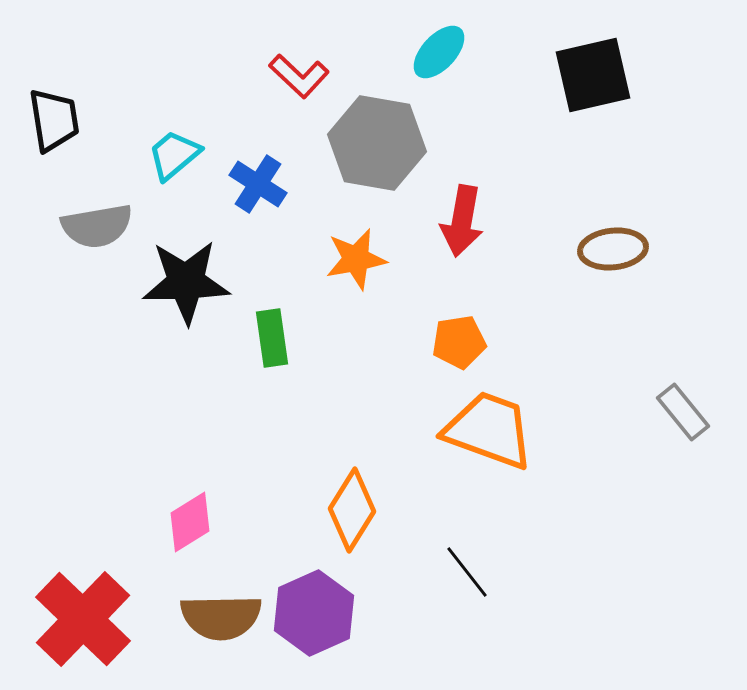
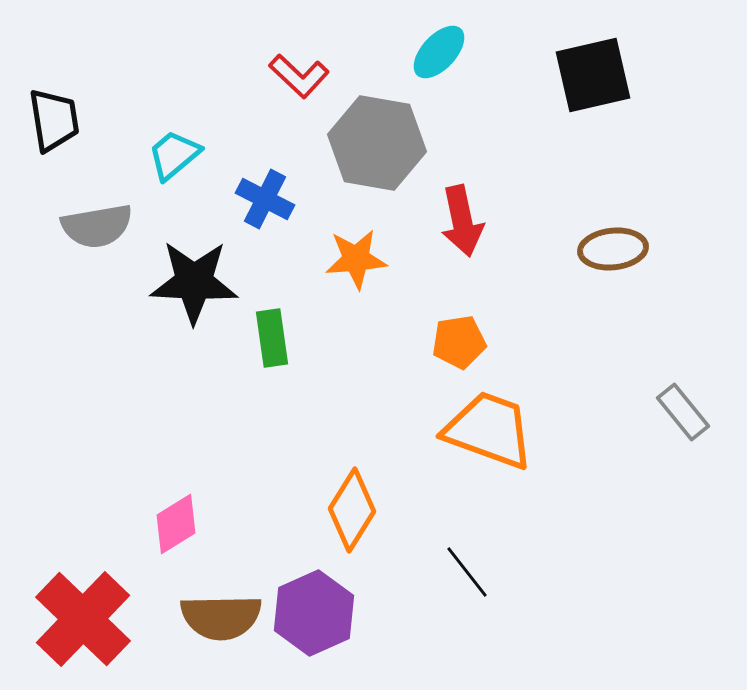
blue cross: moved 7 px right, 15 px down; rotated 6 degrees counterclockwise
red arrow: rotated 22 degrees counterclockwise
orange star: rotated 6 degrees clockwise
black star: moved 8 px right; rotated 4 degrees clockwise
pink diamond: moved 14 px left, 2 px down
